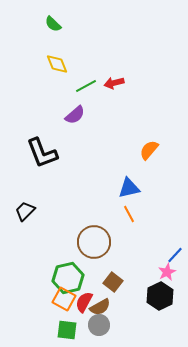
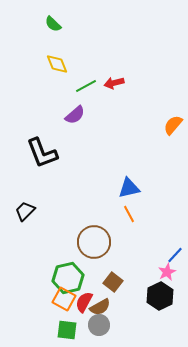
orange semicircle: moved 24 px right, 25 px up
